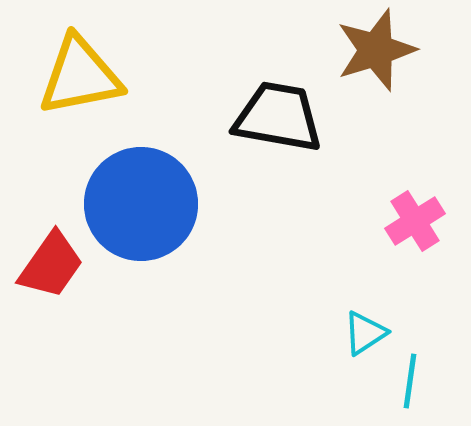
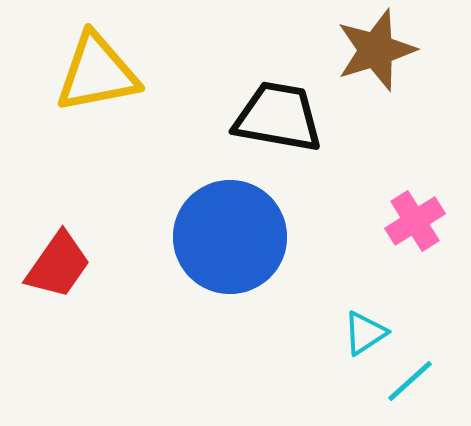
yellow triangle: moved 17 px right, 3 px up
blue circle: moved 89 px right, 33 px down
red trapezoid: moved 7 px right
cyan line: rotated 40 degrees clockwise
